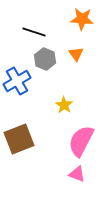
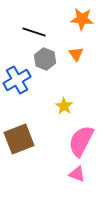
blue cross: moved 1 px up
yellow star: moved 1 px down
